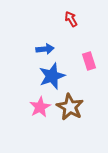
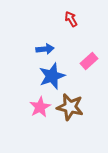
pink rectangle: rotated 66 degrees clockwise
brown star: rotated 16 degrees counterclockwise
